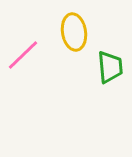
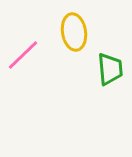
green trapezoid: moved 2 px down
